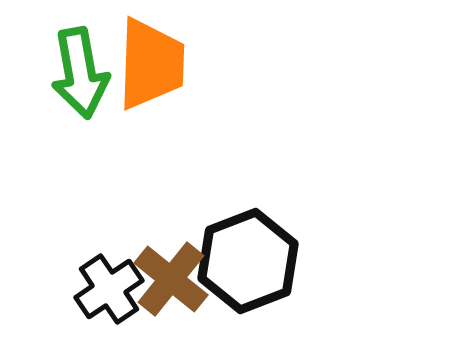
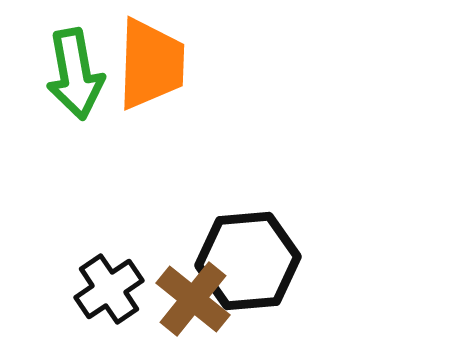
green arrow: moved 5 px left, 1 px down
black hexagon: rotated 16 degrees clockwise
brown cross: moved 22 px right, 20 px down
